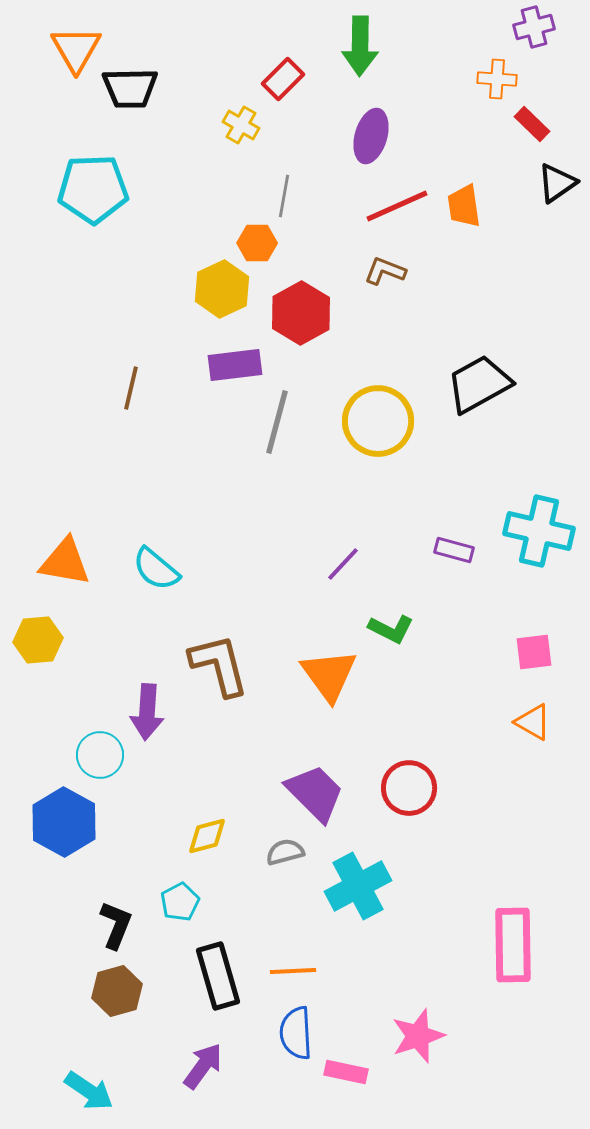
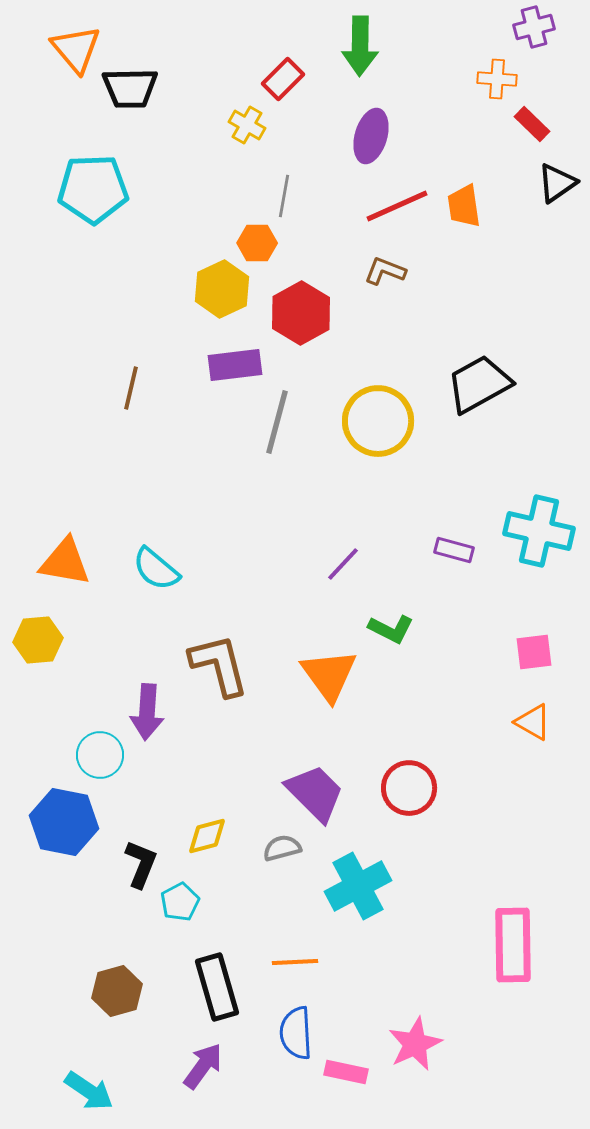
orange triangle at (76, 49): rotated 10 degrees counterclockwise
yellow cross at (241, 125): moved 6 px right
blue hexagon at (64, 822): rotated 18 degrees counterclockwise
gray semicircle at (285, 852): moved 3 px left, 4 px up
black L-shape at (116, 925): moved 25 px right, 61 px up
orange line at (293, 971): moved 2 px right, 9 px up
black rectangle at (218, 976): moved 1 px left, 11 px down
pink star at (418, 1036): moved 3 px left, 8 px down; rotated 6 degrees counterclockwise
